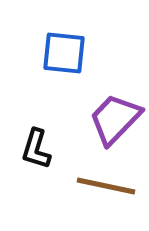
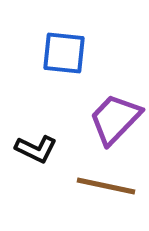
black L-shape: rotated 81 degrees counterclockwise
